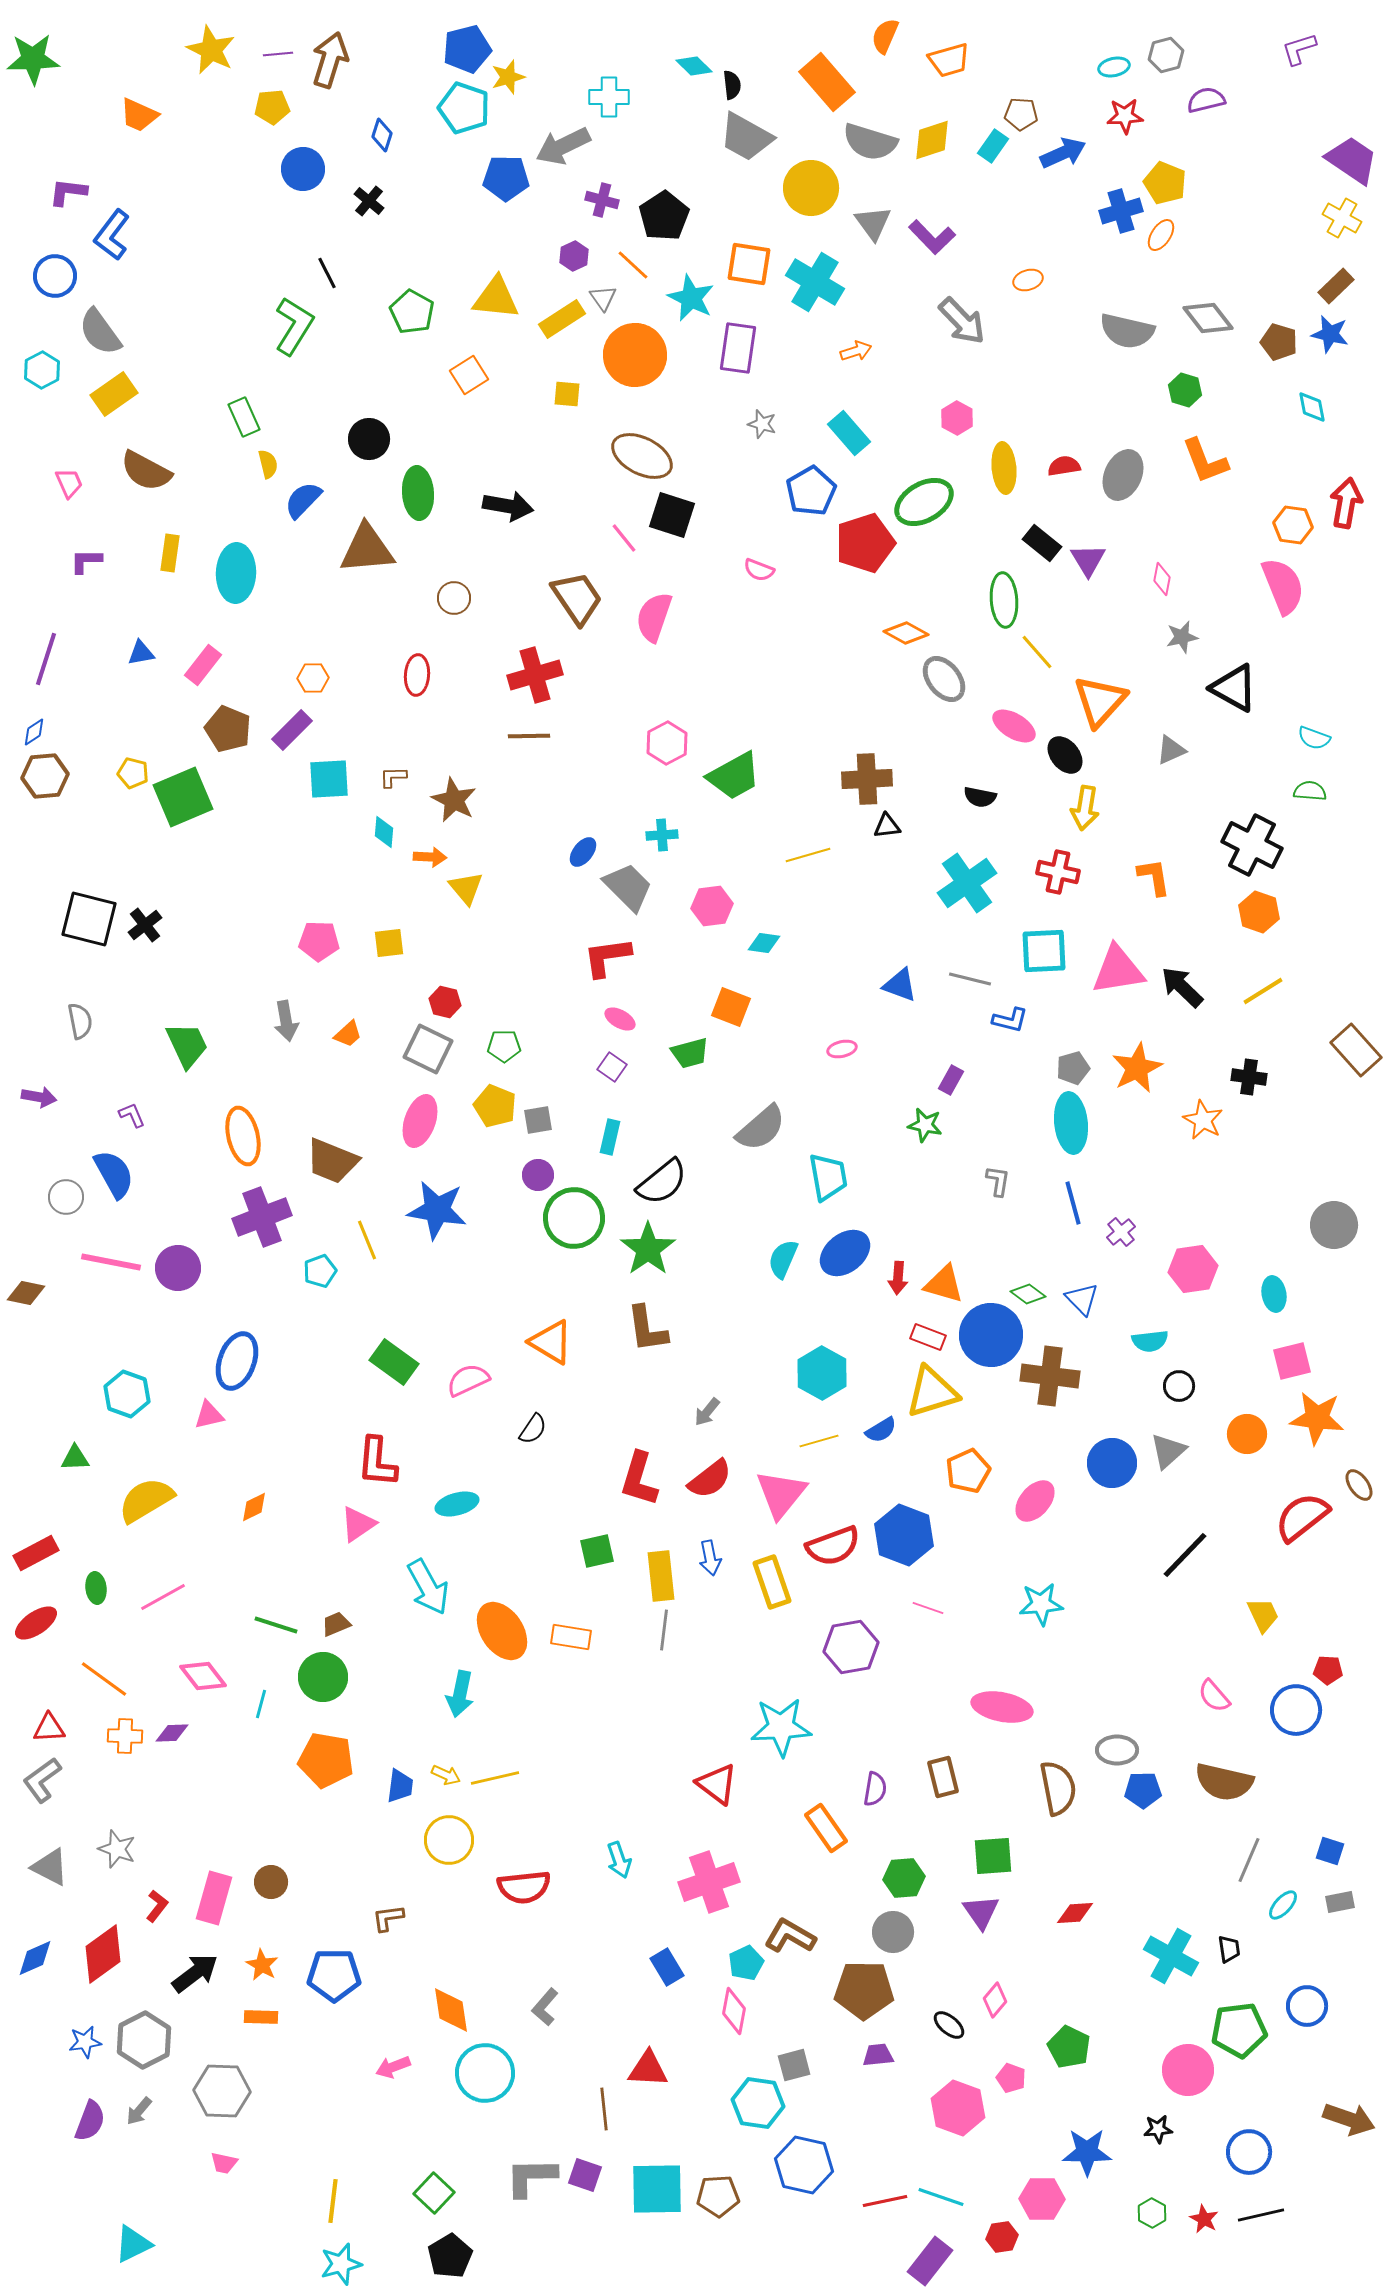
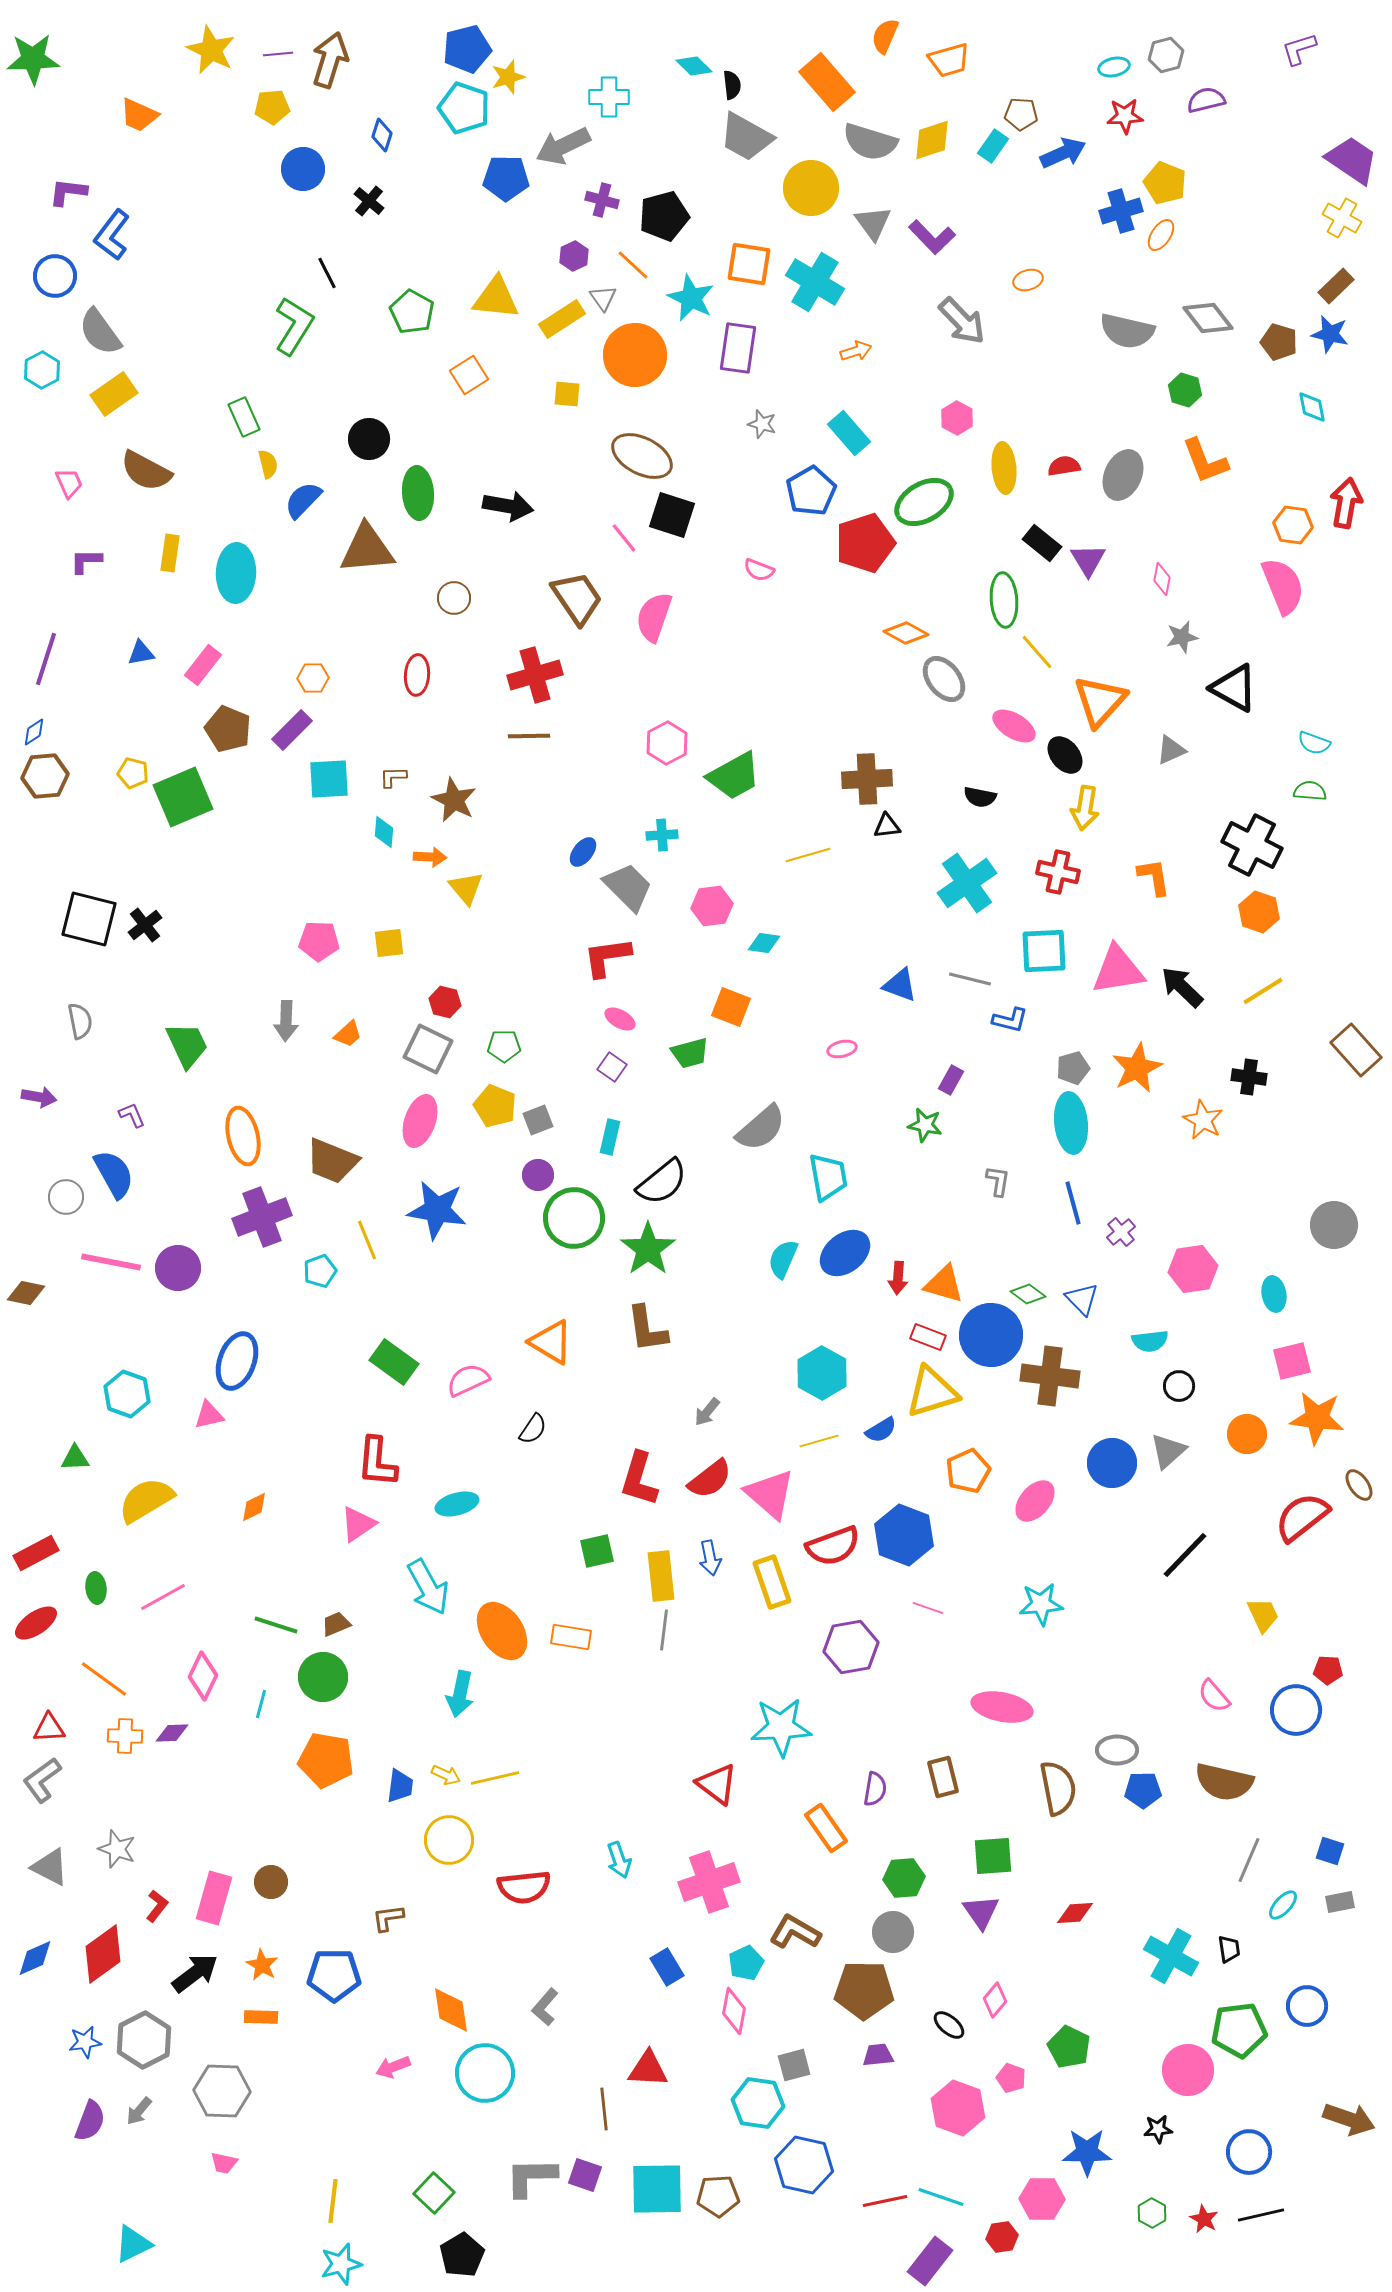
black pentagon at (664, 216): rotated 18 degrees clockwise
cyan semicircle at (1314, 738): moved 5 px down
gray arrow at (286, 1021): rotated 12 degrees clockwise
gray square at (538, 1120): rotated 12 degrees counterclockwise
pink triangle at (781, 1494): moved 11 px left; rotated 28 degrees counterclockwise
pink diamond at (203, 1676): rotated 63 degrees clockwise
brown L-shape at (790, 1936): moved 5 px right, 4 px up
black pentagon at (450, 2256): moved 12 px right, 1 px up
